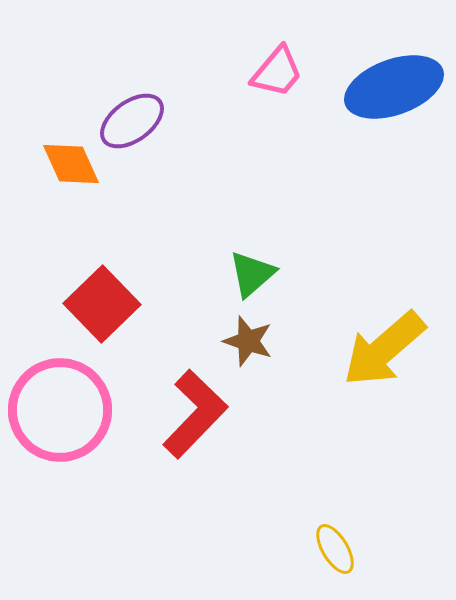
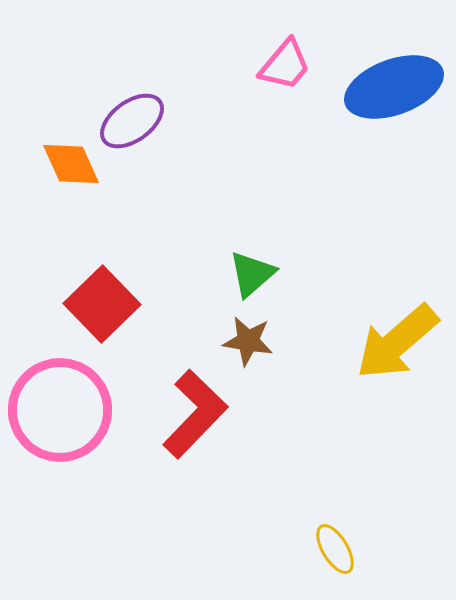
pink trapezoid: moved 8 px right, 7 px up
brown star: rotated 9 degrees counterclockwise
yellow arrow: moved 13 px right, 7 px up
